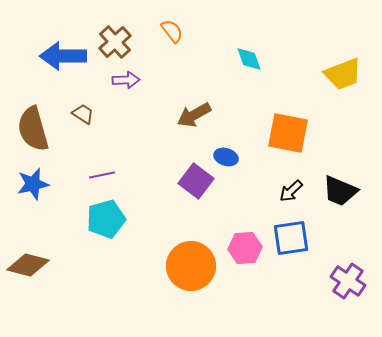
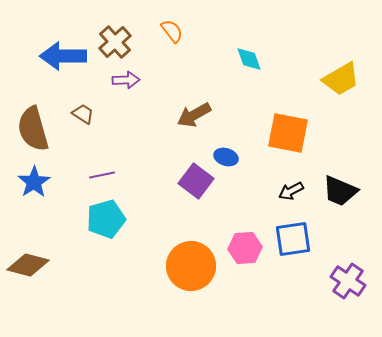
yellow trapezoid: moved 2 px left, 5 px down; rotated 9 degrees counterclockwise
blue star: moved 1 px right, 2 px up; rotated 20 degrees counterclockwise
black arrow: rotated 15 degrees clockwise
blue square: moved 2 px right, 1 px down
